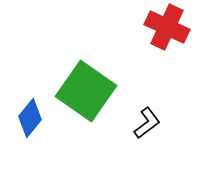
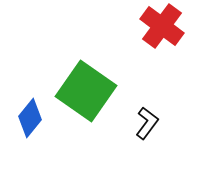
red cross: moved 5 px left, 1 px up; rotated 12 degrees clockwise
black L-shape: rotated 16 degrees counterclockwise
